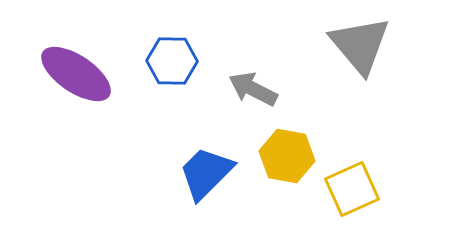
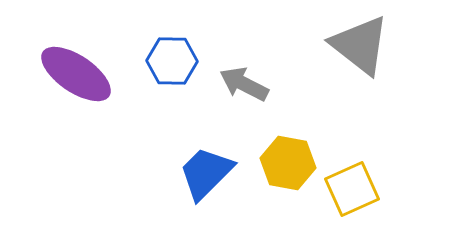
gray triangle: rotated 12 degrees counterclockwise
gray arrow: moved 9 px left, 5 px up
yellow hexagon: moved 1 px right, 7 px down
